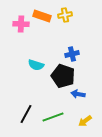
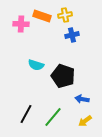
blue cross: moved 19 px up
blue arrow: moved 4 px right, 5 px down
green line: rotated 30 degrees counterclockwise
